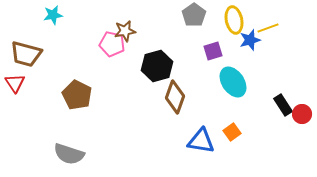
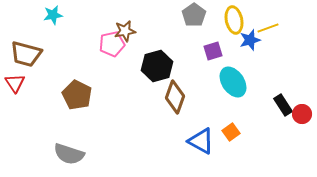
pink pentagon: rotated 25 degrees counterclockwise
orange square: moved 1 px left
blue triangle: rotated 20 degrees clockwise
